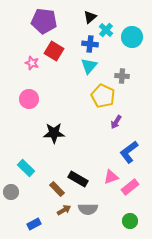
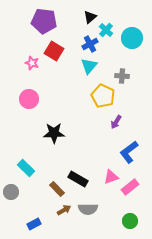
cyan circle: moved 1 px down
blue cross: rotated 35 degrees counterclockwise
